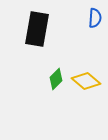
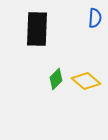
black rectangle: rotated 8 degrees counterclockwise
